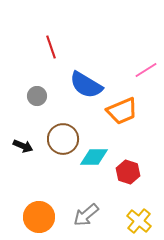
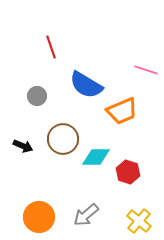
pink line: rotated 50 degrees clockwise
cyan diamond: moved 2 px right
